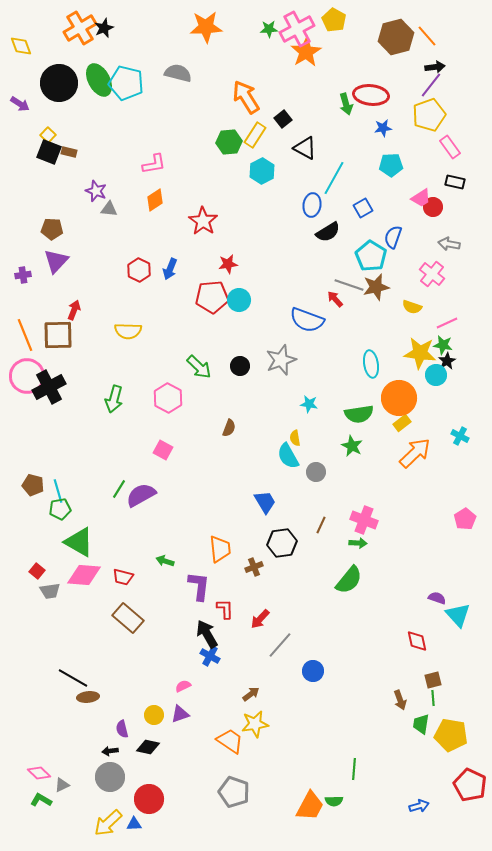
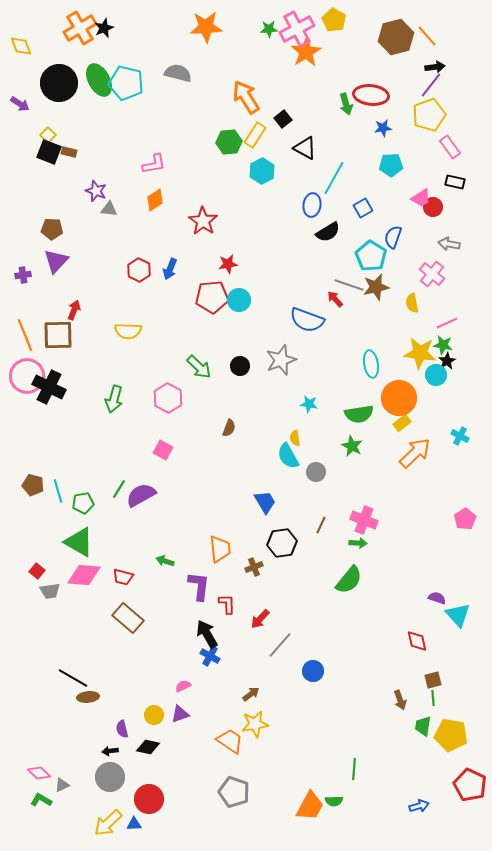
yellow semicircle at (412, 307): moved 4 px up; rotated 60 degrees clockwise
black cross at (49, 387): rotated 36 degrees counterclockwise
green pentagon at (60, 509): moved 23 px right, 6 px up
red L-shape at (225, 609): moved 2 px right, 5 px up
green trapezoid at (421, 724): moved 2 px right, 2 px down
